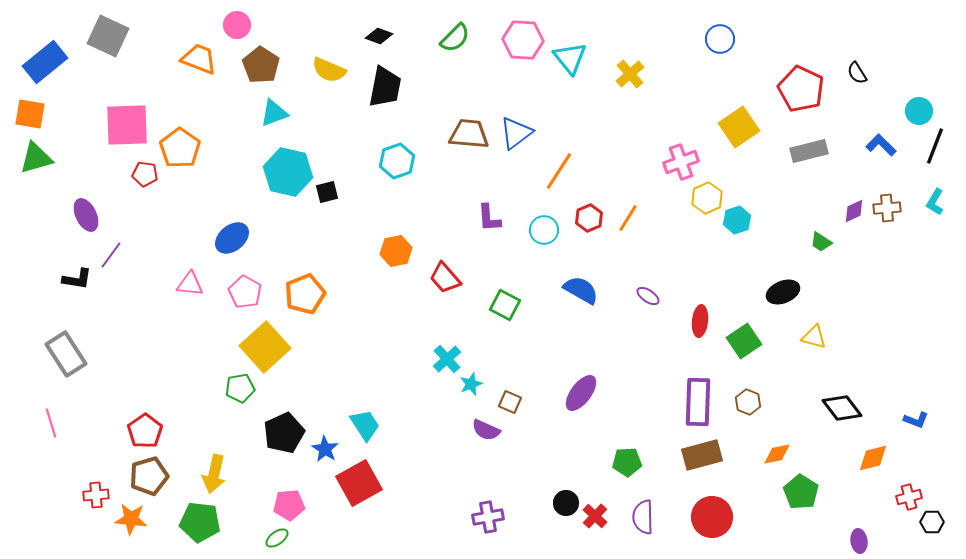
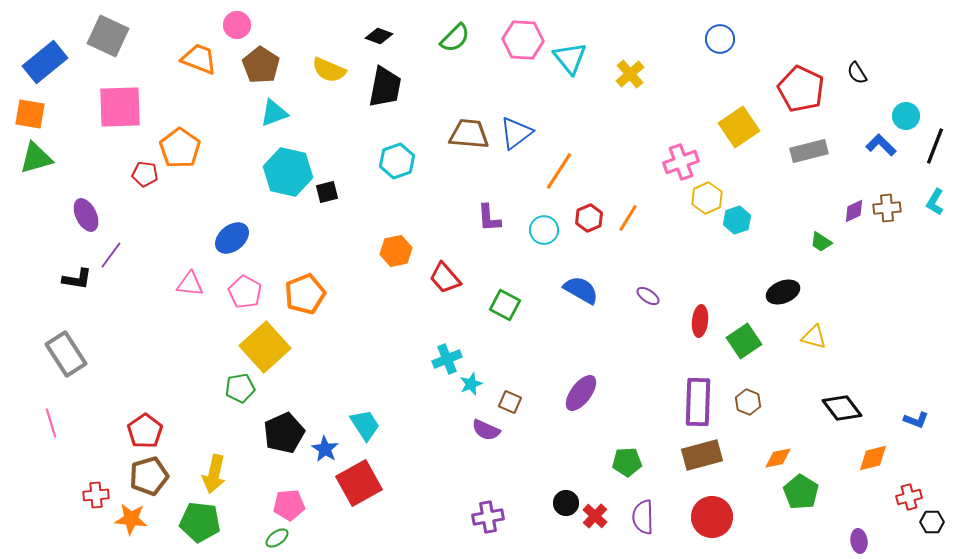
cyan circle at (919, 111): moved 13 px left, 5 px down
pink square at (127, 125): moved 7 px left, 18 px up
cyan cross at (447, 359): rotated 20 degrees clockwise
orange diamond at (777, 454): moved 1 px right, 4 px down
